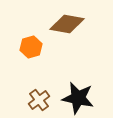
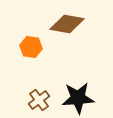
orange hexagon: rotated 25 degrees clockwise
black star: rotated 16 degrees counterclockwise
